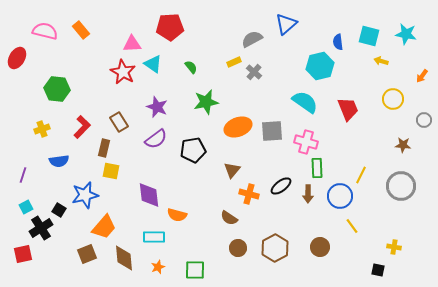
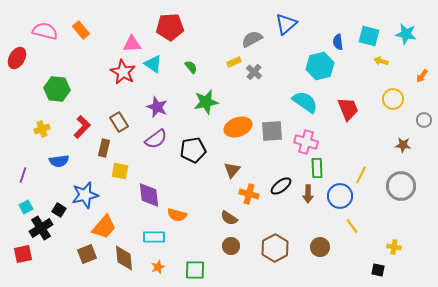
yellow square at (111, 171): moved 9 px right
brown circle at (238, 248): moved 7 px left, 2 px up
